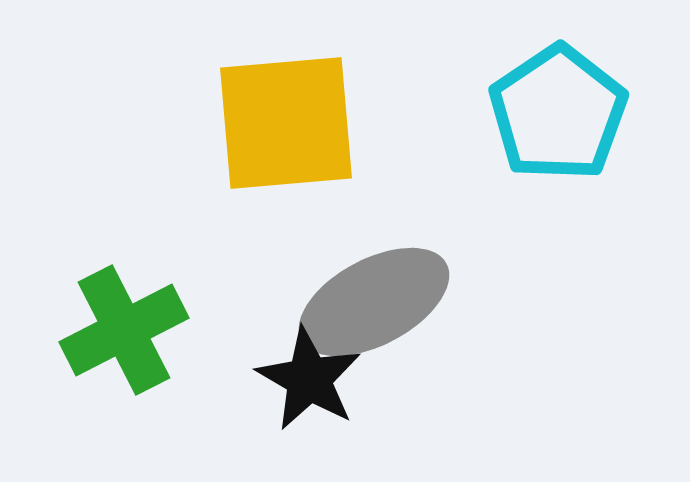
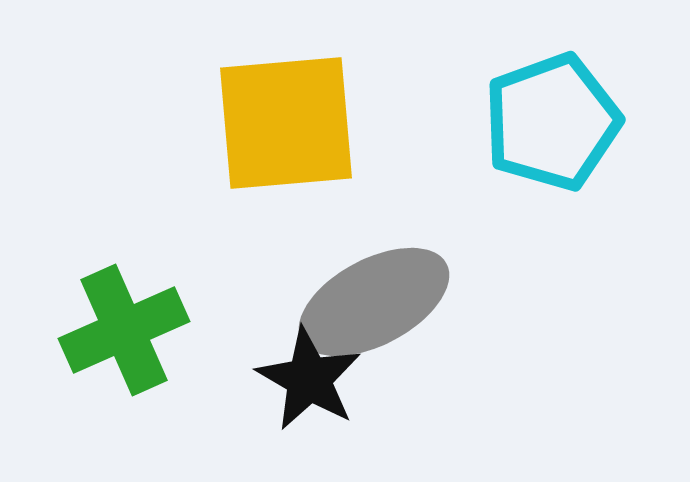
cyan pentagon: moved 6 px left, 9 px down; rotated 14 degrees clockwise
green cross: rotated 3 degrees clockwise
